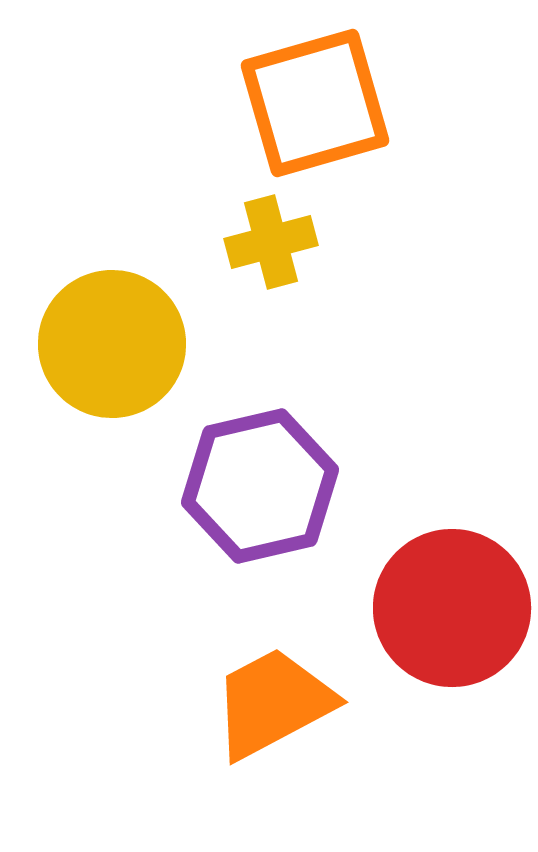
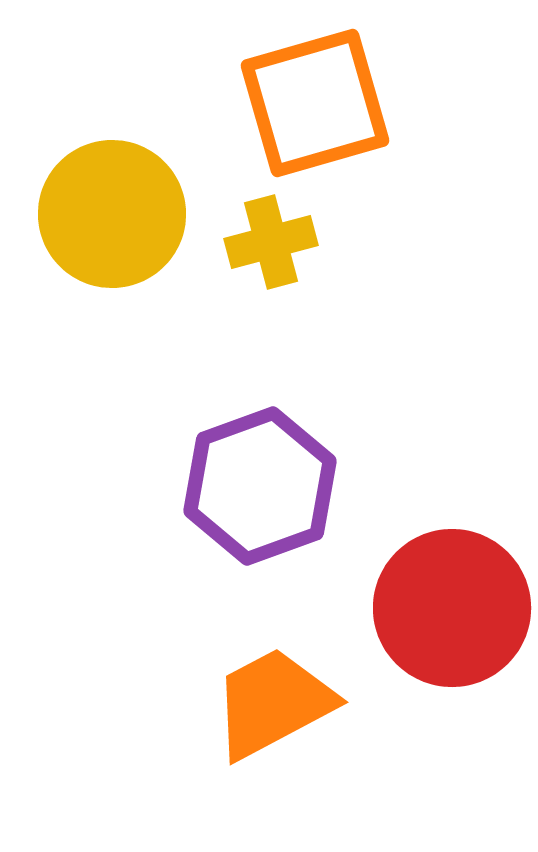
yellow circle: moved 130 px up
purple hexagon: rotated 7 degrees counterclockwise
